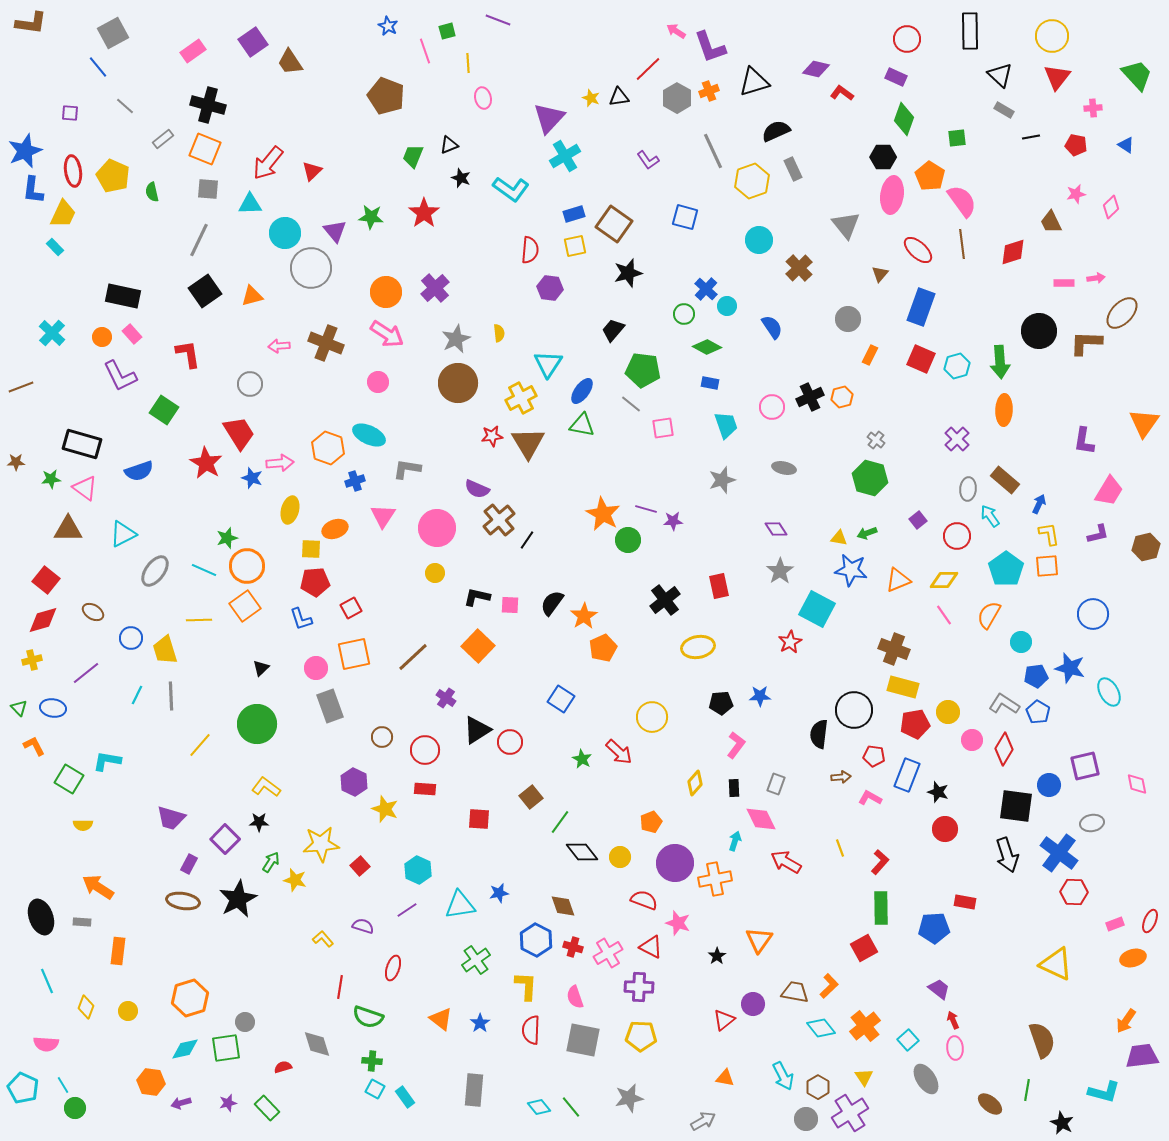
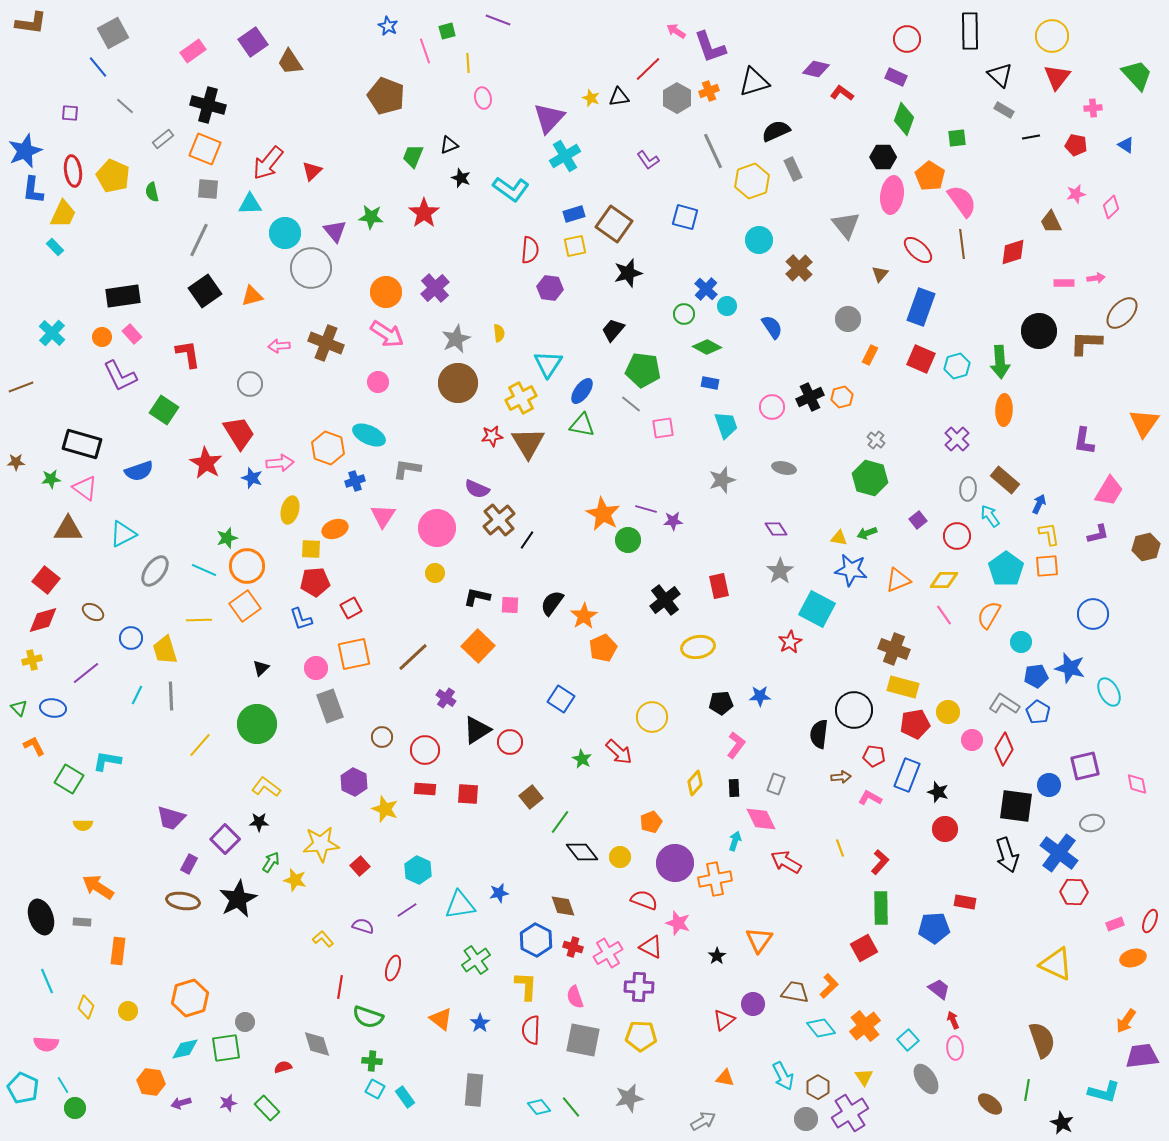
black rectangle at (123, 296): rotated 20 degrees counterclockwise
red square at (479, 819): moved 11 px left, 25 px up
